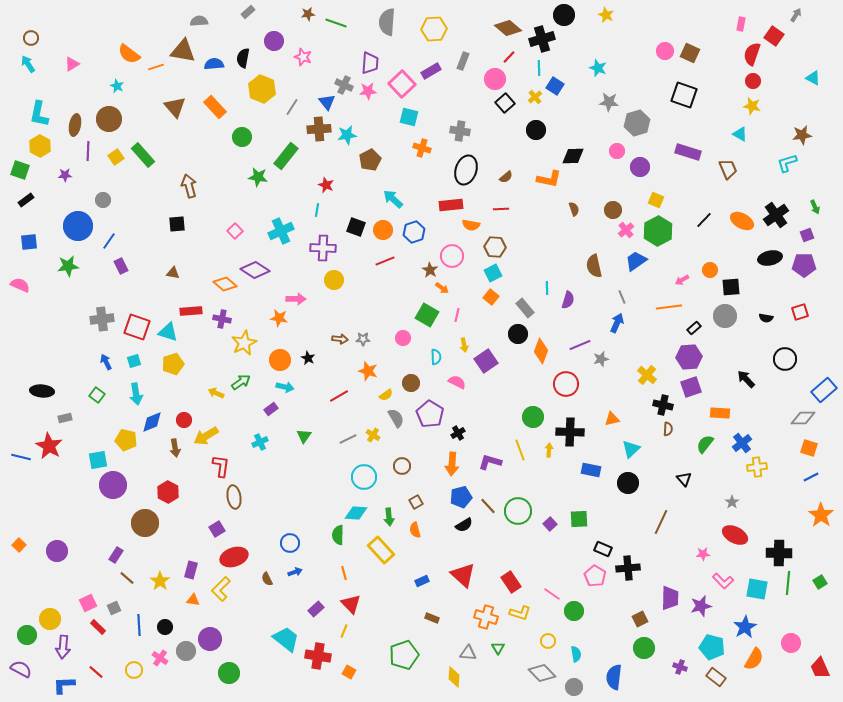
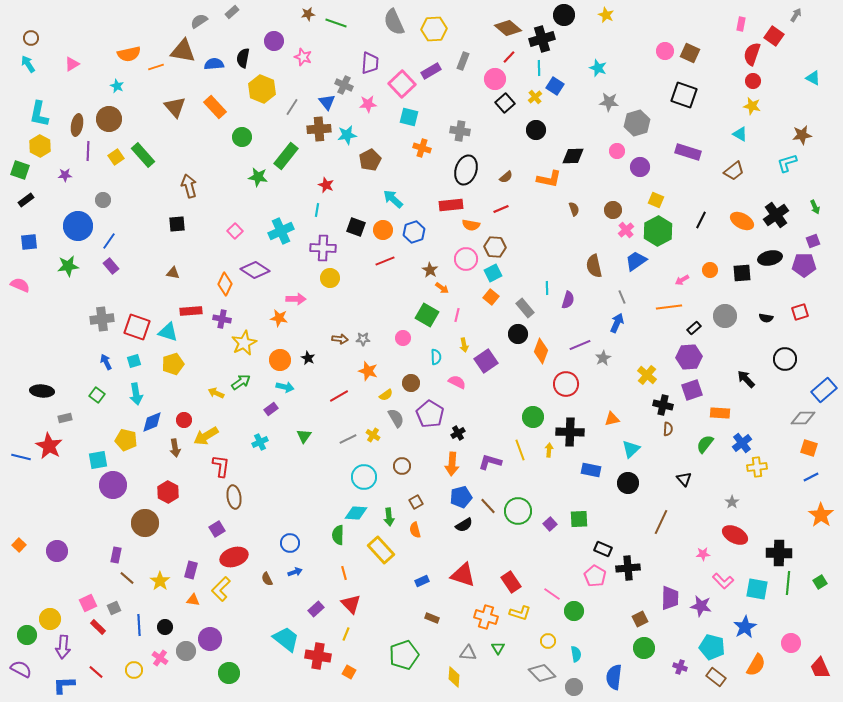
gray rectangle at (248, 12): moved 16 px left
gray semicircle at (199, 21): rotated 30 degrees counterclockwise
gray semicircle at (387, 22): moved 7 px right; rotated 28 degrees counterclockwise
orange semicircle at (129, 54): rotated 50 degrees counterclockwise
pink star at (368, 91): moved 13 px down
brown ellipse at (75, 125): moved 2 px right
brown trapezoid at (728, 169): moved 6 px right, 2 px down; rotated 75 degrees clockwise
red line at (501, 209): rotated 21 degrees counterclockwise
black line at (704, 220): moved 3 px left; rotated 18 degrees counterclockwise
purple square at (807, 235): moved 6 px right, 6 px down
pink circle at (452, 256): moved 14 px right, 3 px down
purple rectangle at (121, 266): moved 10 px left; rotated 14 degrees counterclockwise
yellow circle at (334, 280): moved 4 px left, 2 px up
orange diamond at (225, 284): rotated 75 degrees clockwise
black square at (731, 287): moved 11 px right, 14 px up
gray star at (601, 359): moved 2 px right, 1 px up; rotated 14 degrees counterclockwise
purple square at (691, 387): moved 1 px right, 3 px down
purple rectangle at (116, 555): rotated 21 degrees counterclockwise
red triangle at (463, 575): rotated 24 degrees counterclockwise
purple star at (701, 606): rotated 25 degrees clockwise
yellow line at (344, 631): moved 2 px right, 3 px down
orange semicircle at (754, 659): moved 2 px right, 6 px down
